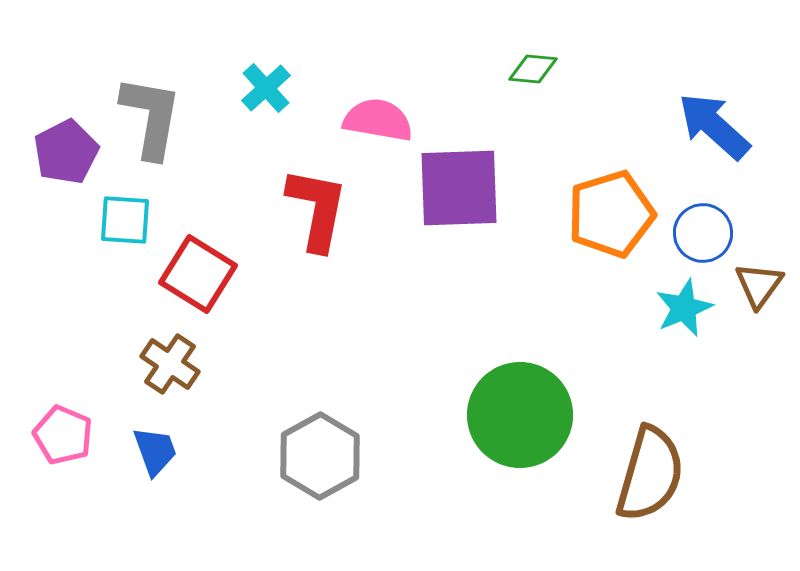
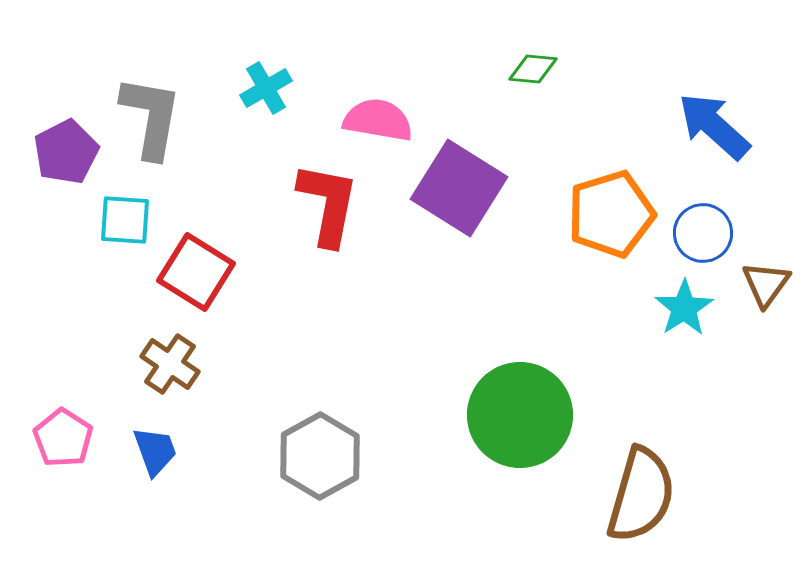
cyan cross: rotated 12 degrees clockwise
purple square: rotated 34 degrees clockwise
red L-shape: moved 11 px right, 5 px up
red square: moved 2 px left, 2 px up
brown triangle: moved 7 px right, 1 px up
cyan star: rotated 10 degrees counterclockwise
pink pentagon: moved 3 px down; rotated 10 degrees clockwise
brown semicircle: moved 9 px left, 21 px down
